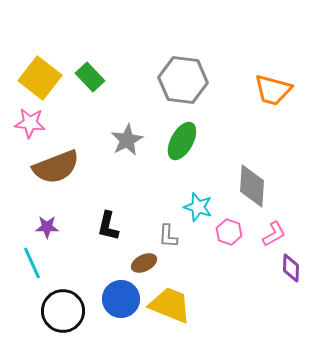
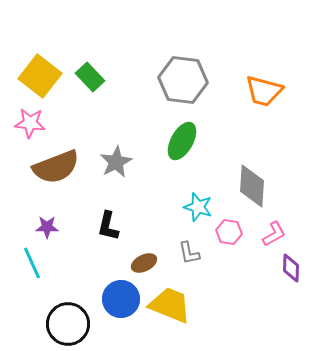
yellow square: moved 2 px up
orange trapezoid: moved 9 px left, 1 px down
gray star: moved 11 px left, 22 px down
pink hexagon: rotated 10 degrees counterclockwise
gray L-shape: moved 21 px right, 17 px down; rotated 15 degrees counterclockwise
black circle: moved 5 px right, 13 px down
